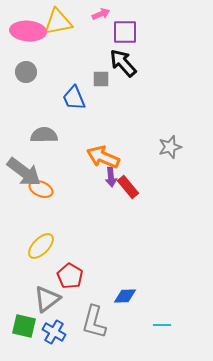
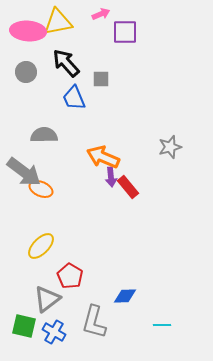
black arrow: moved 57 px left
